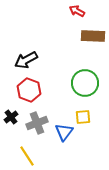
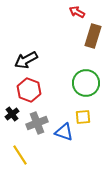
red arrow: moved 1 px down
brown rectangle: rotated 75 degrees counterclockwise
green circle: moved 1 px right
black cross: moved 1 px right, 3 px up
blue triangle: rotated 48 degrees counterclockwise
yellow line: moved 7 px left, 1 px up
